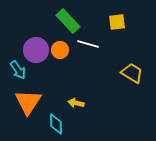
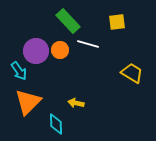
purple circle: moved 1 px down
cyan arrow: moved 1 px right, 1 px down
orange triangle: rotated 12 degrees clockwise
